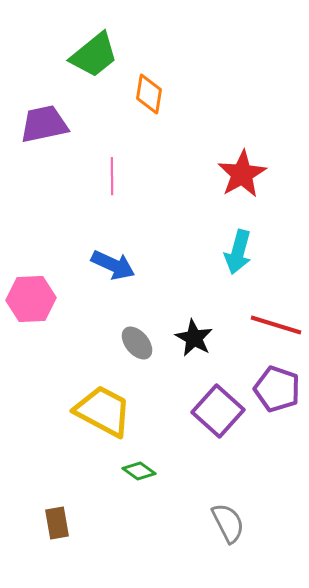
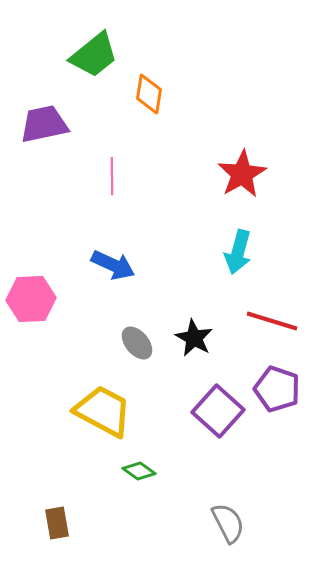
red line: moved 4 px left, 4 px up
